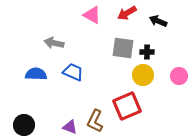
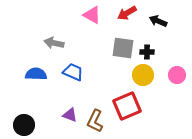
pink circle: moved 2 px left, 1 px up
purple triangle: moved 12 px up
